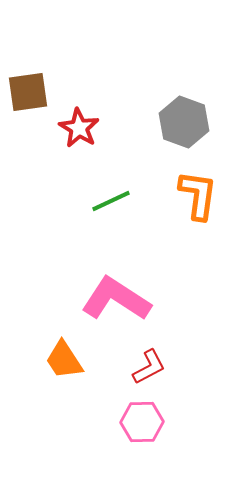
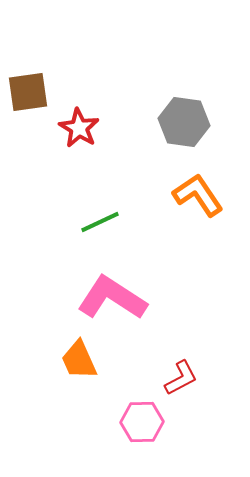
gray hexagon: rotated 12 degrees counterclockwise
orange L-shape: rotated 42 degrees counterclockwise
green line: moved 11 px left, 21 px down
pink L-shape: moved 4 px left, 1 px up
orange trapezoid: moved 15 px right; rotated 9 degrees clockwise
red L-shape: moved 32 px right, 11 px down
